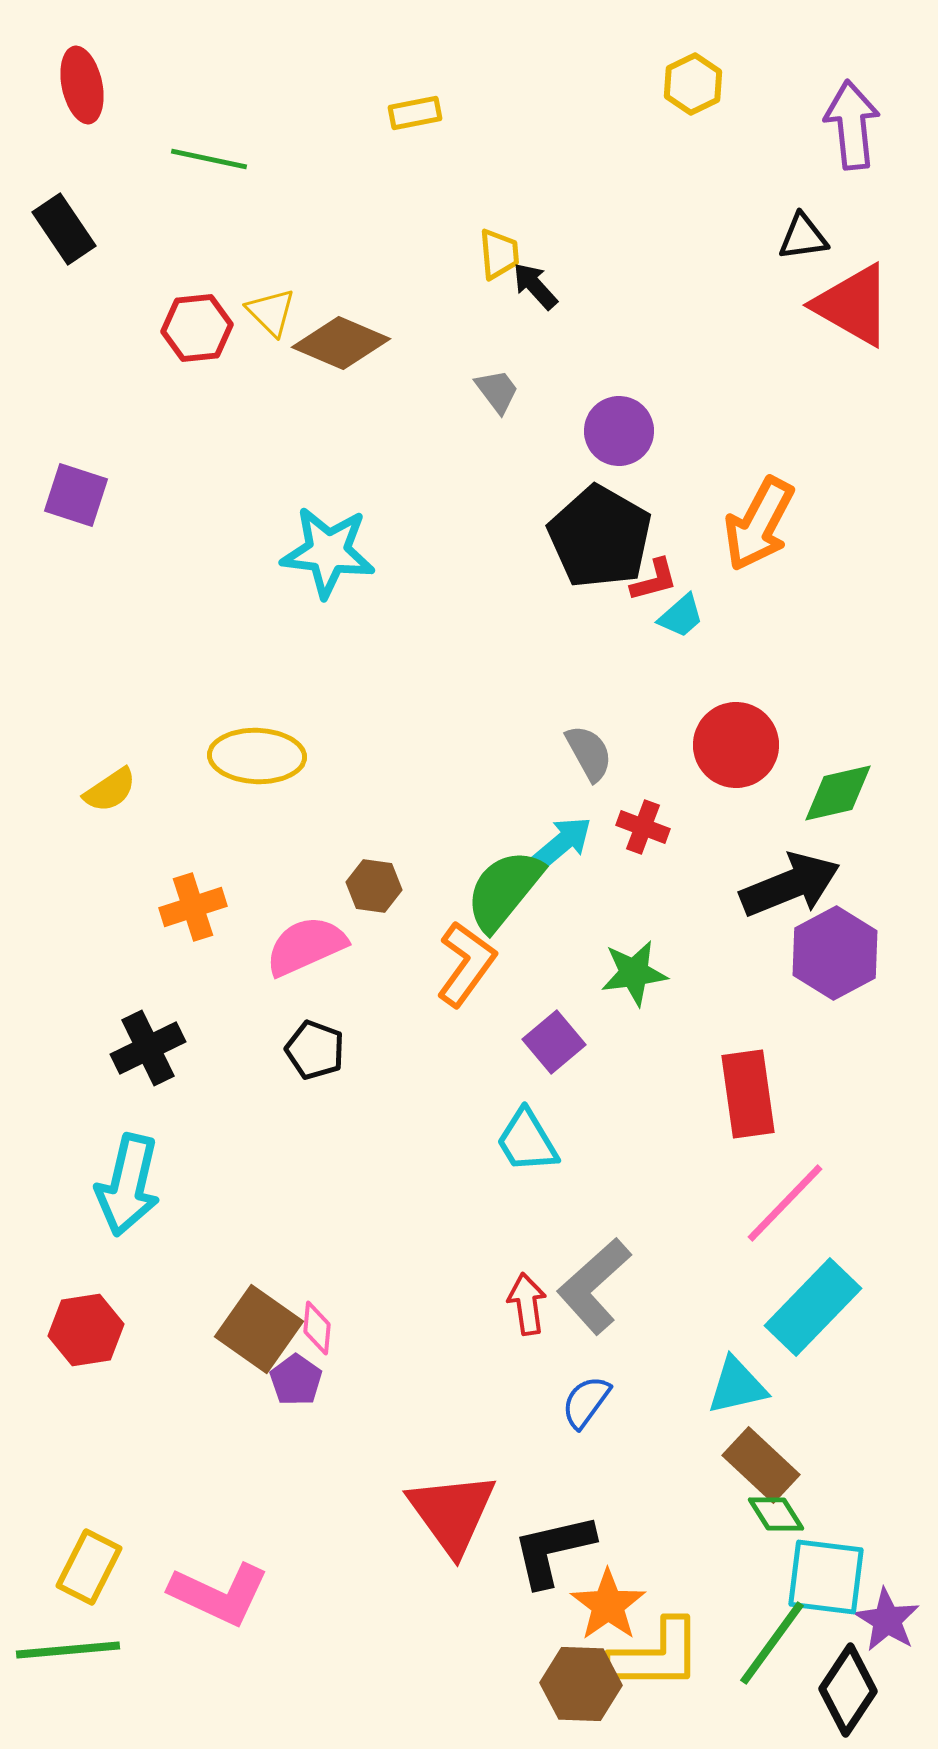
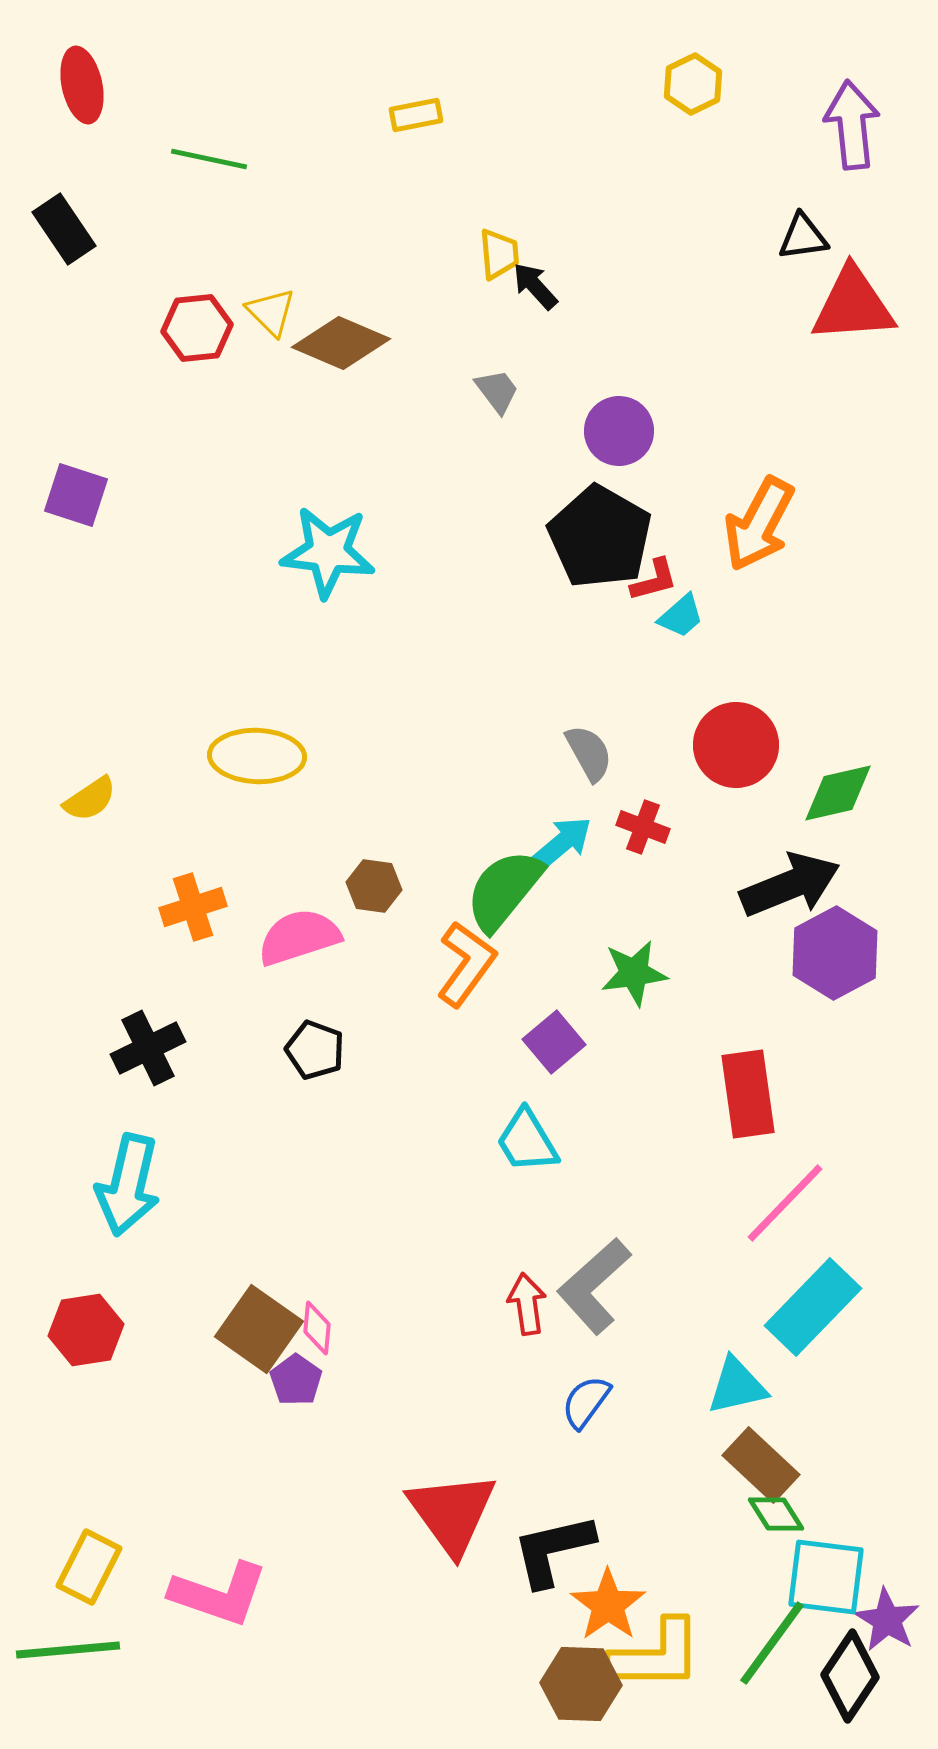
yellow rectangle at (415, 113): moved 1 px right, 2 px down
red triangle at (853, 305): rotated 34 degrees counterclockwise
yellow semicircle at (110, 790): moved 20 px left, 9 px down
pink semicircle at (306, 946): moved 7 px left, 9 px up; rotated 6 degrees clockwise
pink L-shape at (219, 1594): rotated 6 degrees counterclockwise
black diamond at (848, 1690): moved 2 px right, 14 px up
